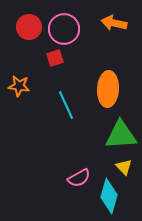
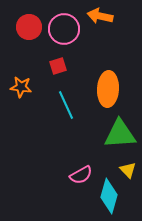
orange arrow: moved 14 px left, 7 px up
red square: moved 3 px right, 8 px down
orange star: moved 2 px right, 1 px down
green triangle: moved 1 px left, 1 px up
yellow triangle: moved 4 px right, 3 px down
pink semicircle: moved 2 px right, 3 px up
